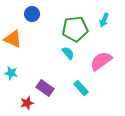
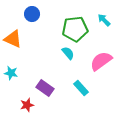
cyan arrow: rotated 112 degrees clockwise
red star: moved 2 px down
